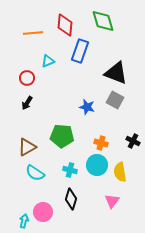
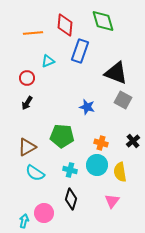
gray square: moved 8 px right
black cross: rotated 24 degrees clockwise
pink circle: moved 1 px right, 1 px down
